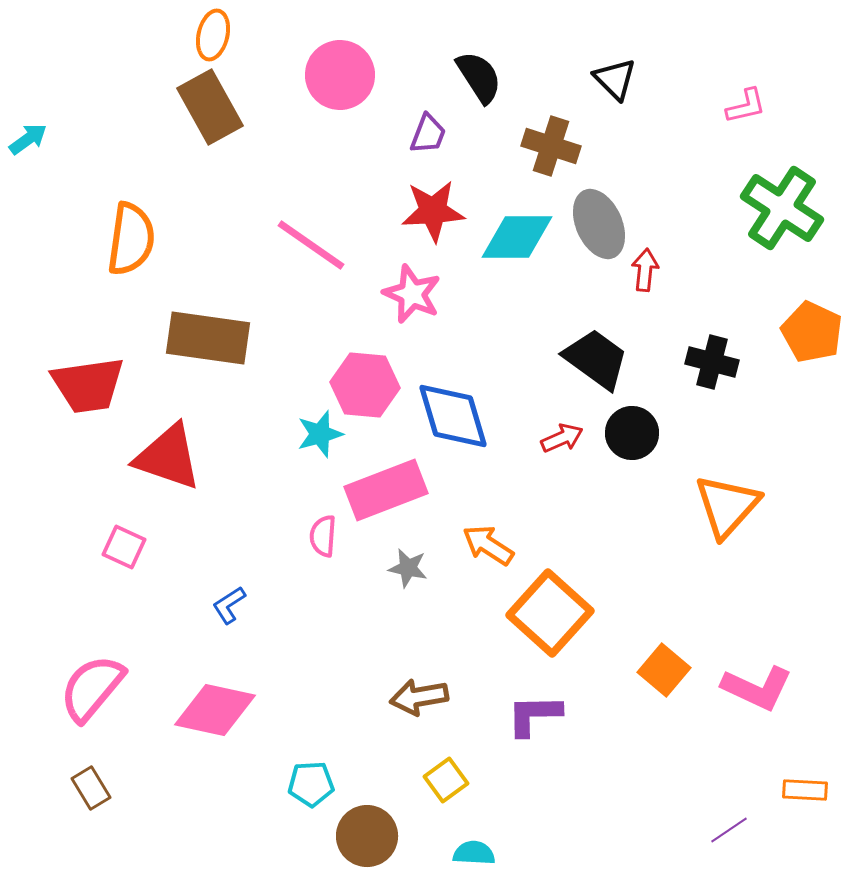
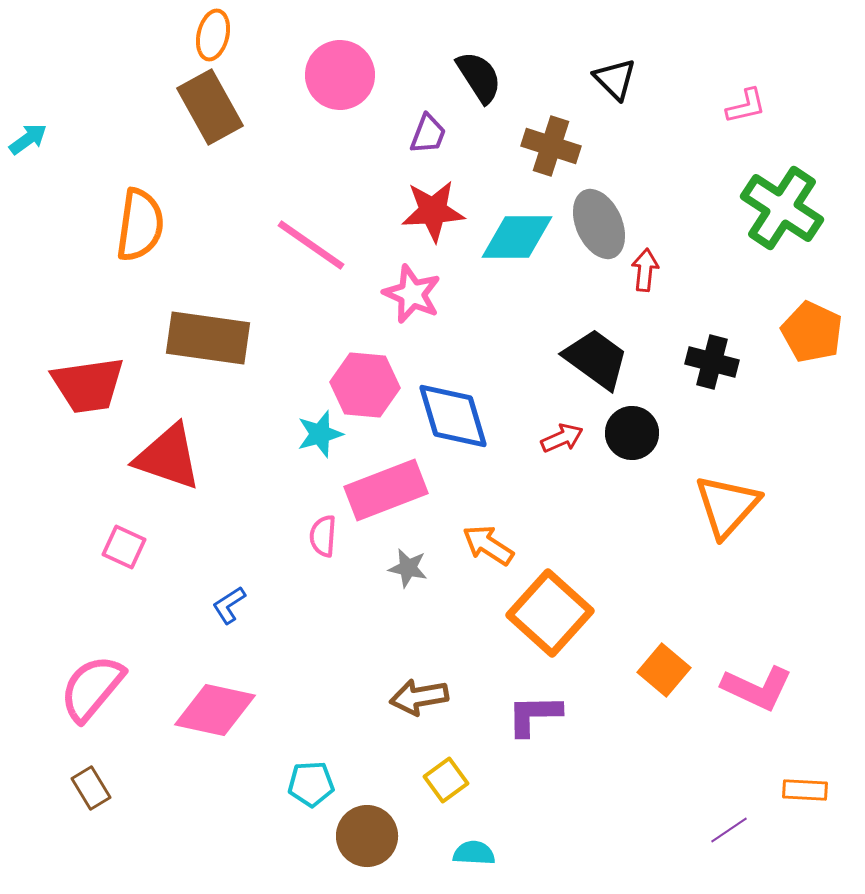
orange semicircle at (131, 239): moved 9 px right, 14 px up
